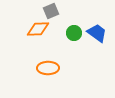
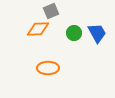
blue trapezoid: rotated 25 degrees clockwise
